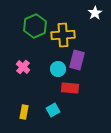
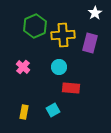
purple rectangle: moved 13 px right, 17 px up
cyan circle: moved 1 px right, 2 px up
red rectangle: moved 1 px right
